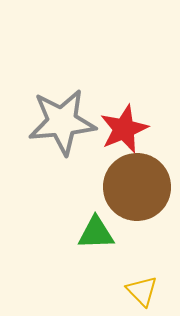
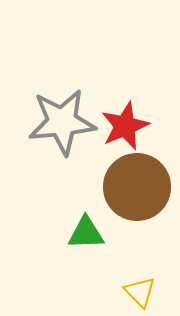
red star: moved 1 px right, 3 px up
green triangle: moved 10 px left
yellow triangle: moved 2 px left, 1 px down
